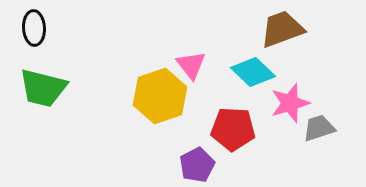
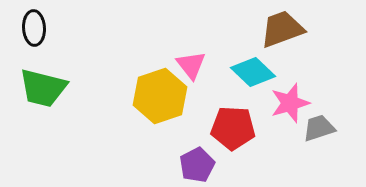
red pentagon: moved 1 px up
